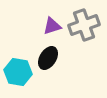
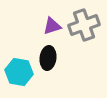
black ellipse: rotated 25 degrees counterclockwise
cyan hexagon: moved 1 px right
